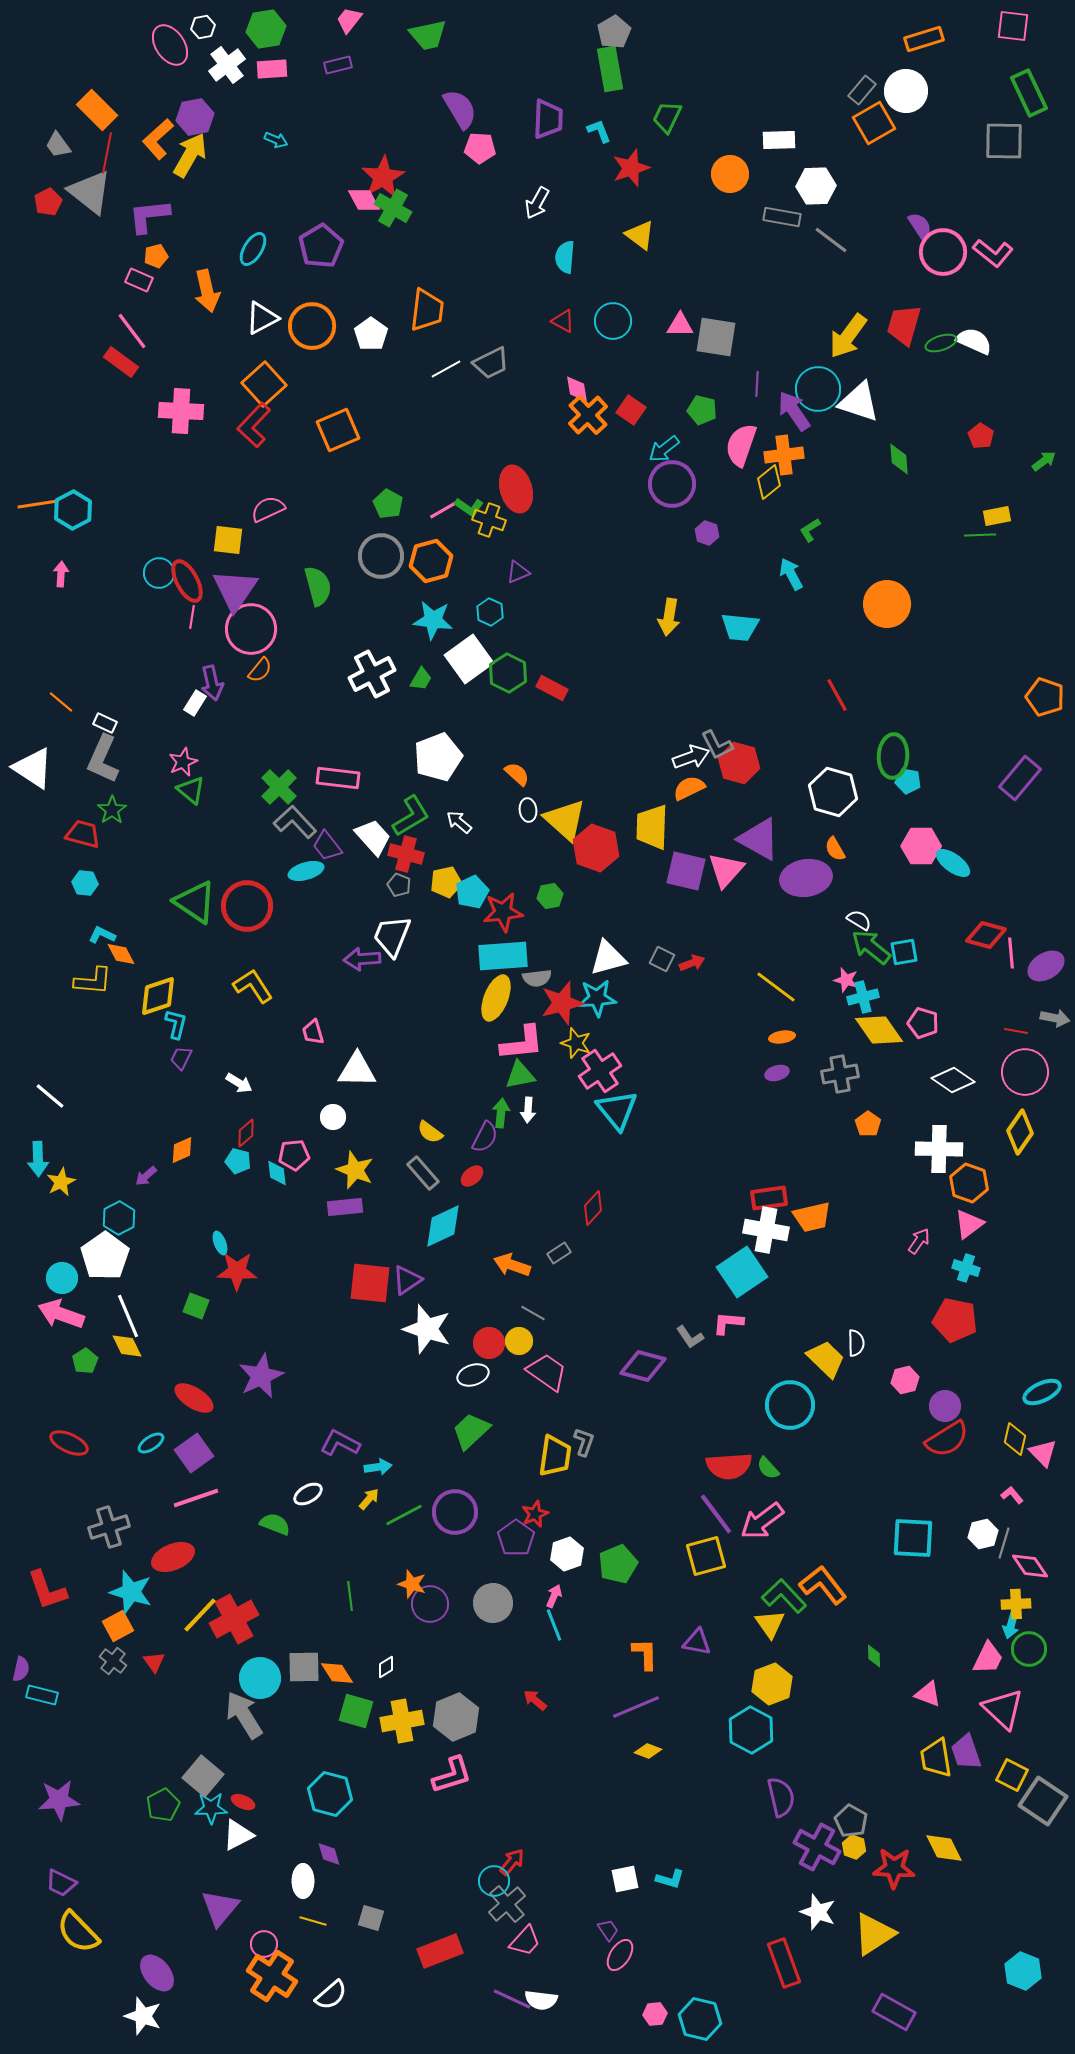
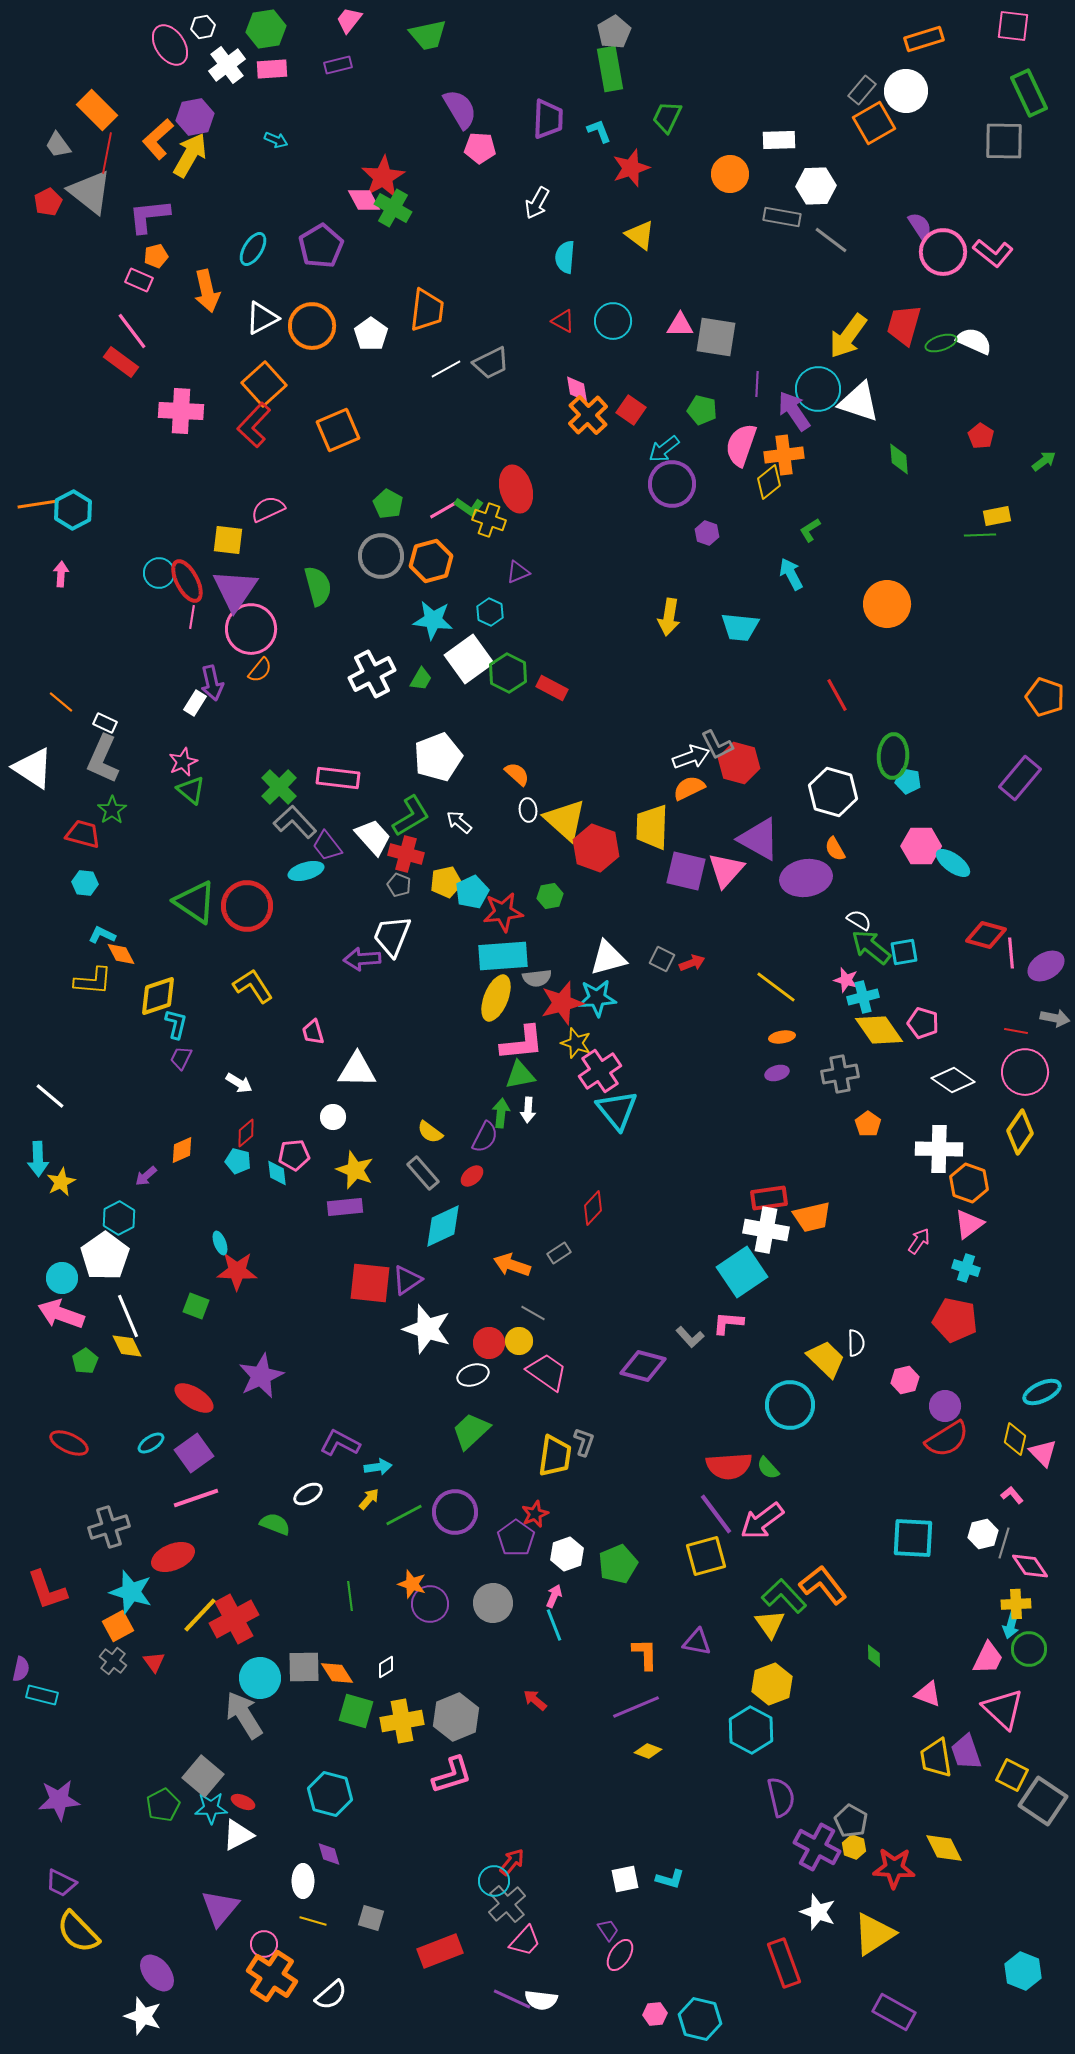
gray L-shape at (690, 1337): rotated 8 degrees counterclockwise
